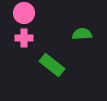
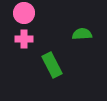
pink cross: moved 1 px down
green rectangle: rotated 25 degrees clockwise
